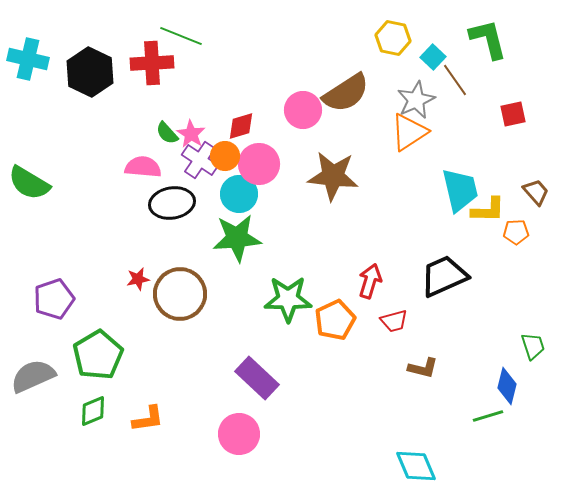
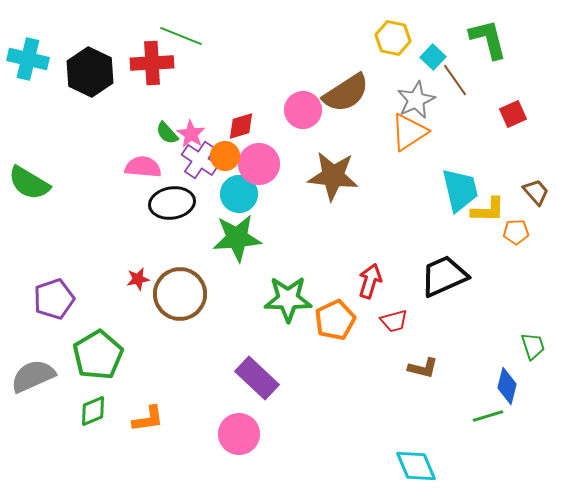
red square at (513, 114): rotated 12 degrees counterclockwise
